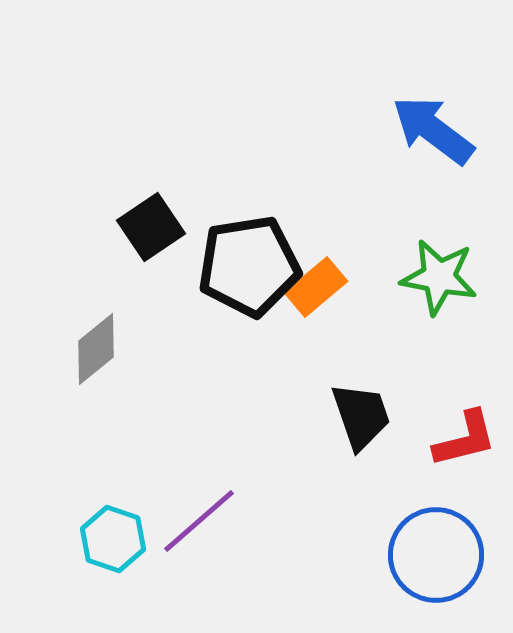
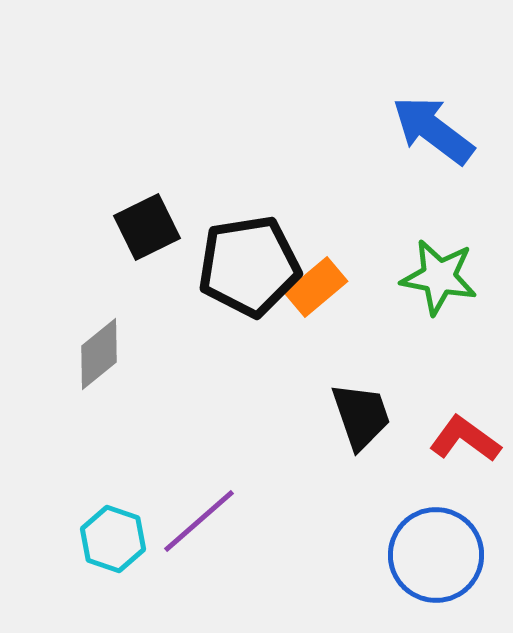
black square: moved 4 px left; rotated 8 degrees clockwise
gray diamond: moved 3 px right, 5 px down
red L-shape: rotated 130 degrees counterclockwise
